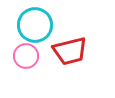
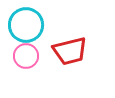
cyan circle: moved 9 px left
